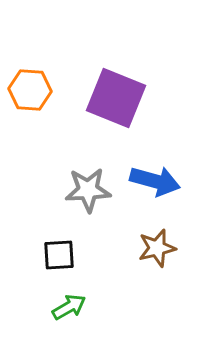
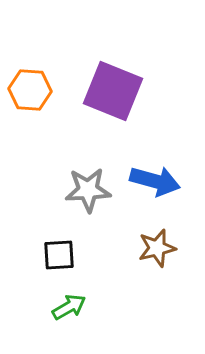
purple square: moved 3 px left, 7 px up
